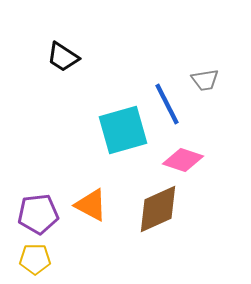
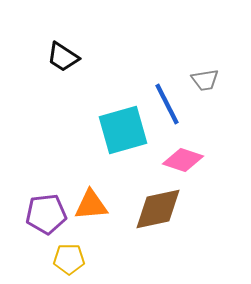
orange triangle: rotated 33 degrees counterclockwise
brown diamond: rotated 12 degrees clockwise
purple pentagon: moved 8 px right
yellow pentagon: moved 34 px right
